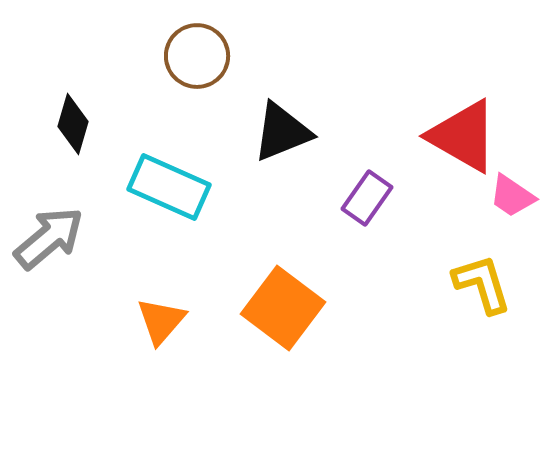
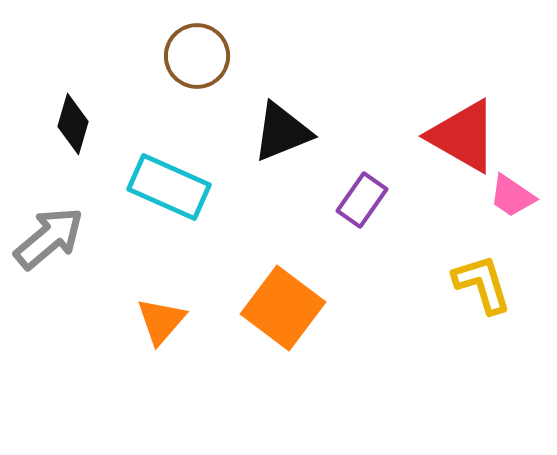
purple rectangle: moved 5 px left, 2 px down
